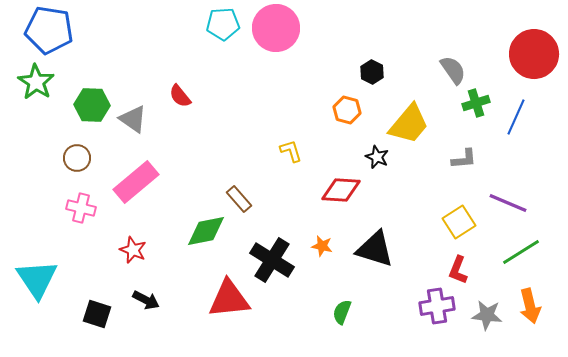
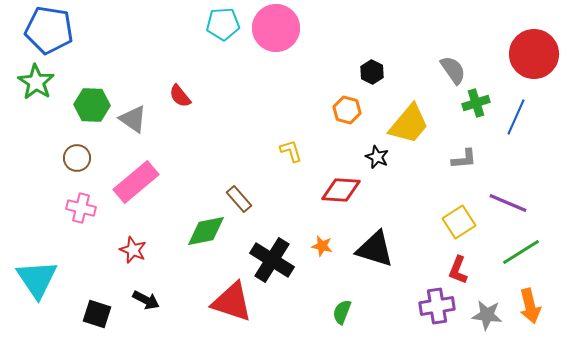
red triangle: moved 3 px right, 3 px down; rotated 24 degrees clockwise
